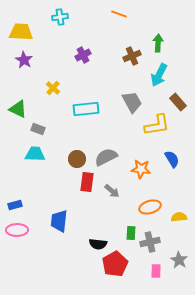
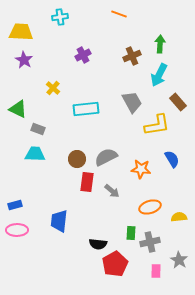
green arrow: moved 2 px right, 1 px down
